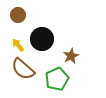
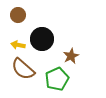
yellow arrow: rotated 40 degrees counterclockwise
